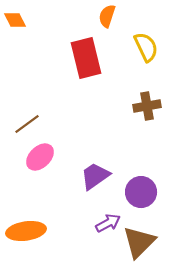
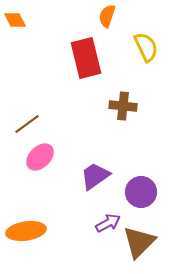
brown cross: moved 24 px left; rotated 16 degrees clockwise
